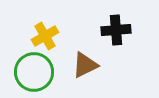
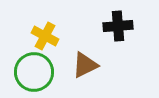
black cross: moved 2 px right, 4 px up
yellow cross: rotated 32 degrees counterclockwise
